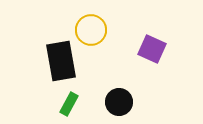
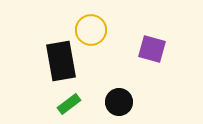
purple square: rotated 8 degrees counterclockwise
green rectangle: rotated 25 degrees clockwise
